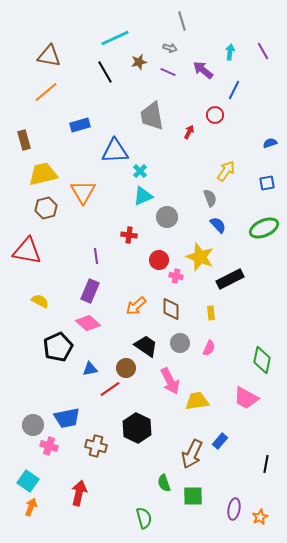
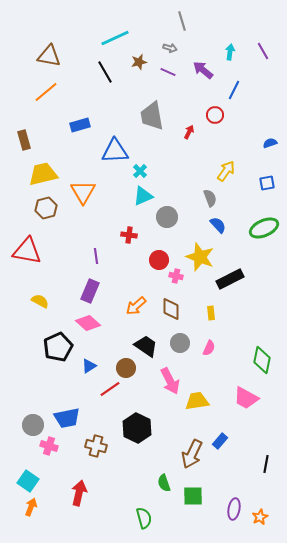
blue triangle at (90, 369): moved 1 px left, 3 px up; rotated 21 degrees counterclockwise
